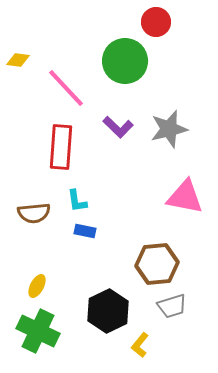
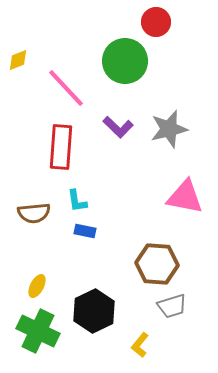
yellow diamond: rotated 30 degrees counterclockwise
brown hexagon: rotated 9 degrees clockwise
black hexagon: moved 14 px left
